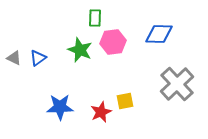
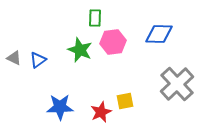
blue triangle: moved 2 px down
